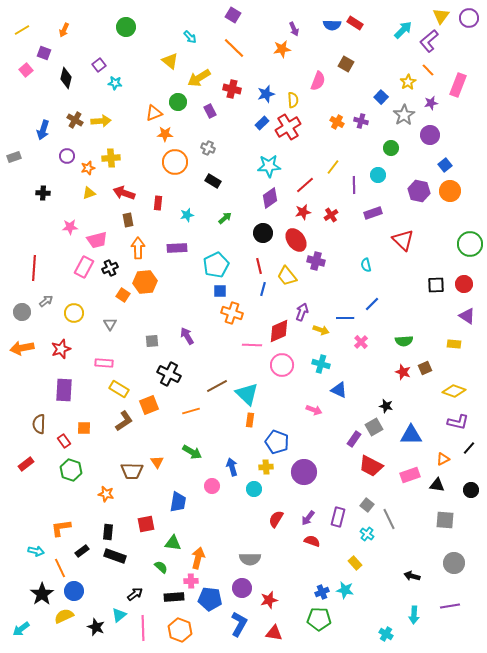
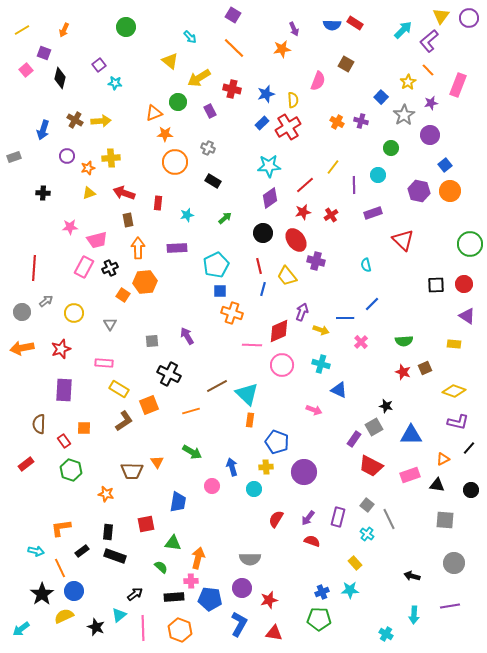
black diamond at (66, 78): moved 6 px left
cyan star at (345, 590): moved 5 px right; rotated 12 degrees counterclockwise
